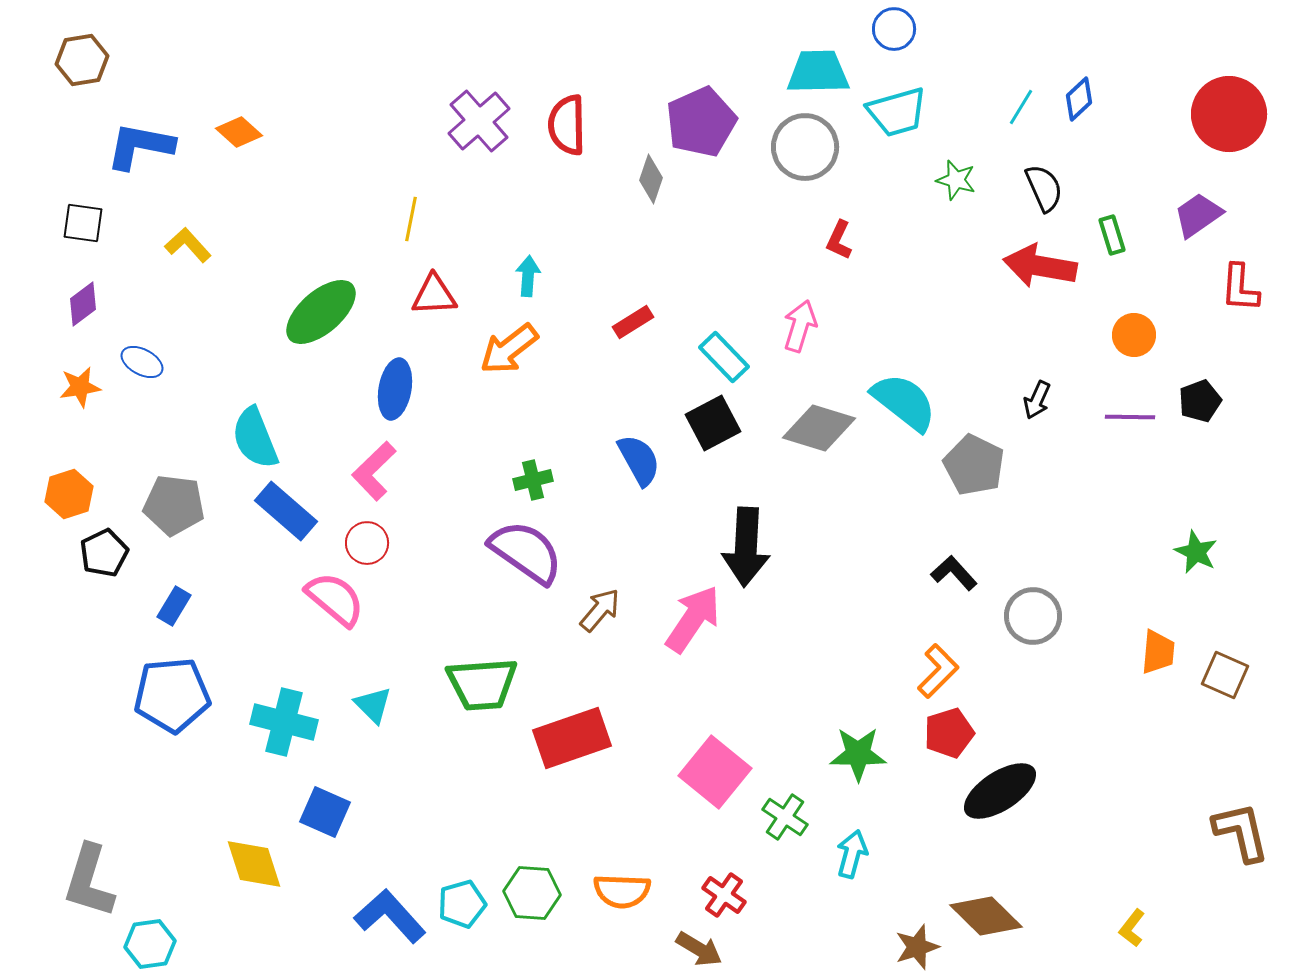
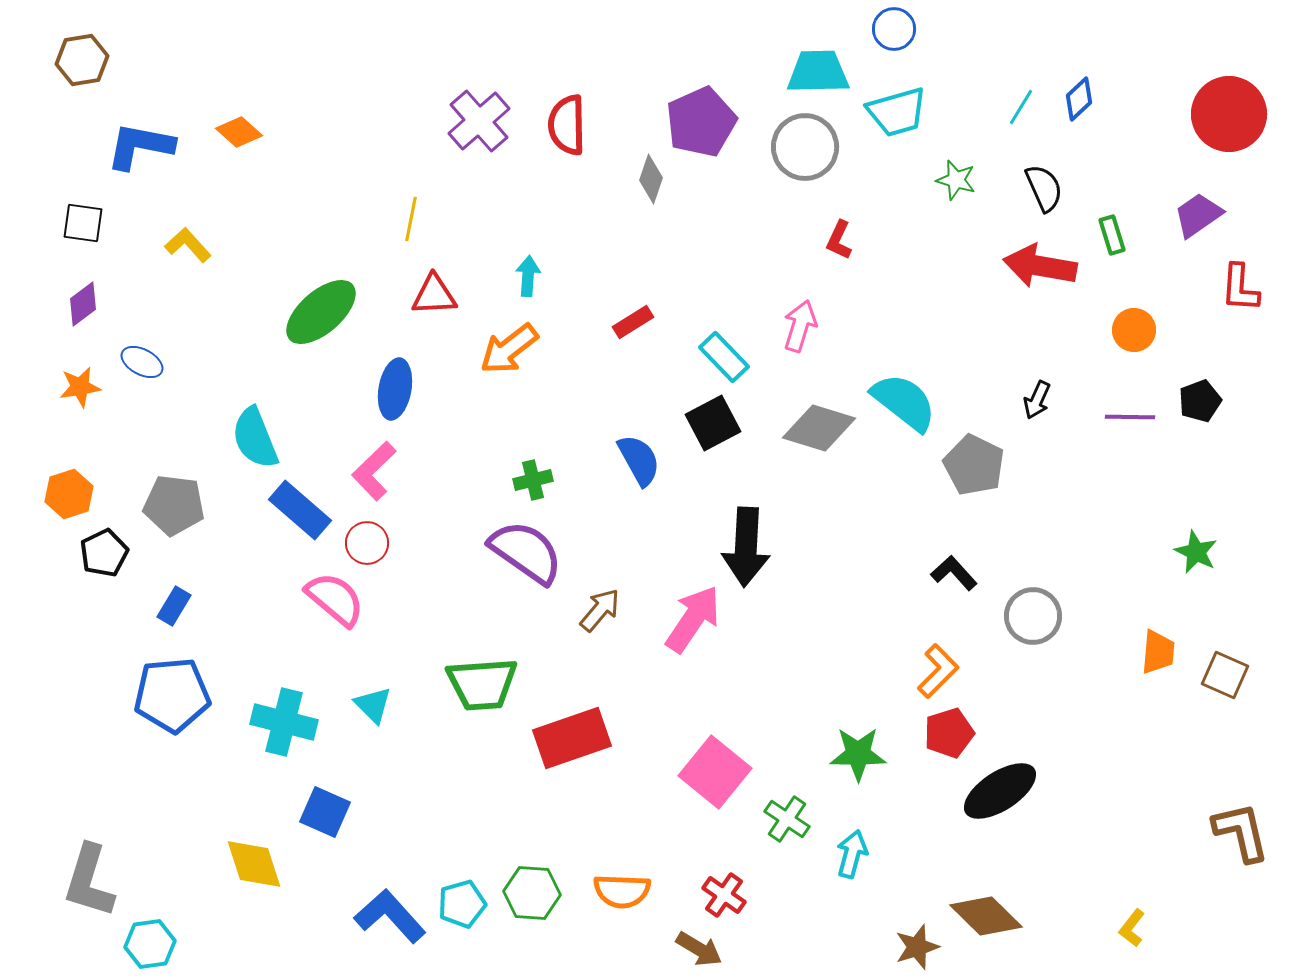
orange circle at (1134, 335): moved 5 px up
blue rectangle at (286, 511): moved 14 px right, 1 px up
green cross at (785, 817): moved 2 px right, 2 px down
